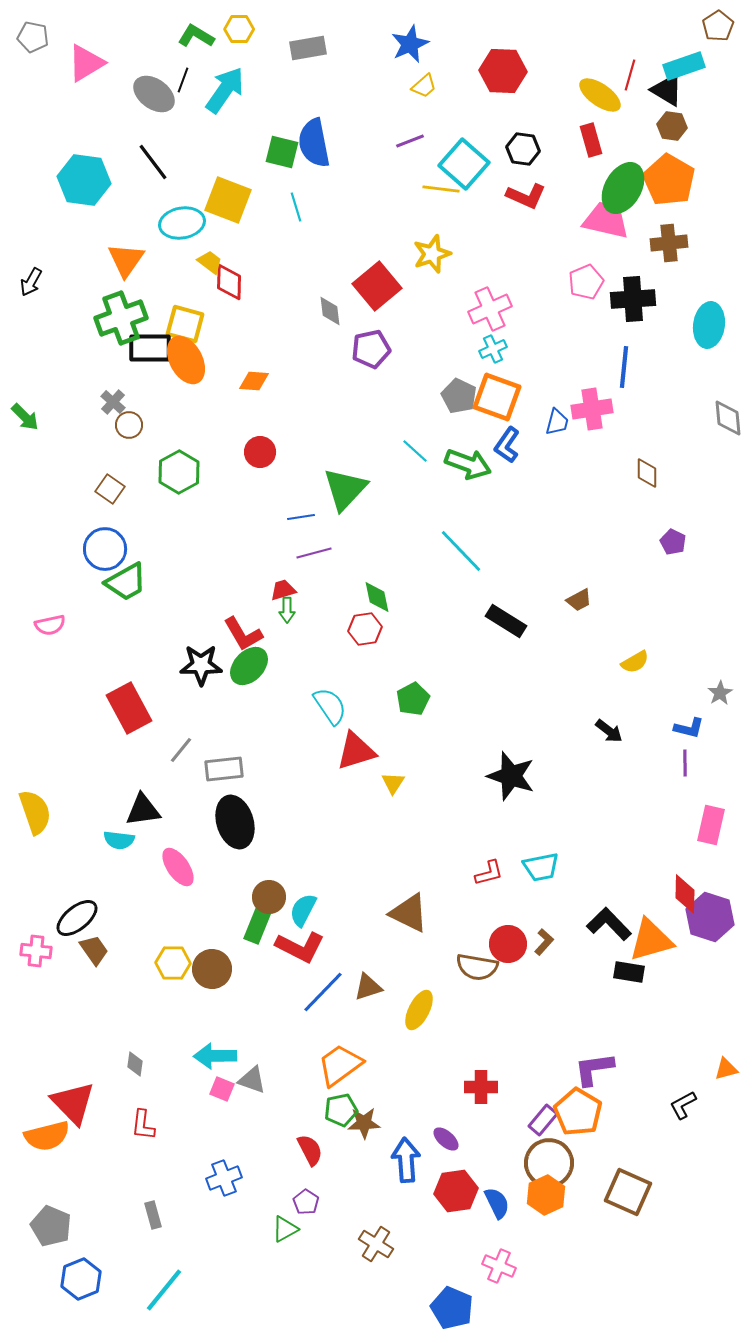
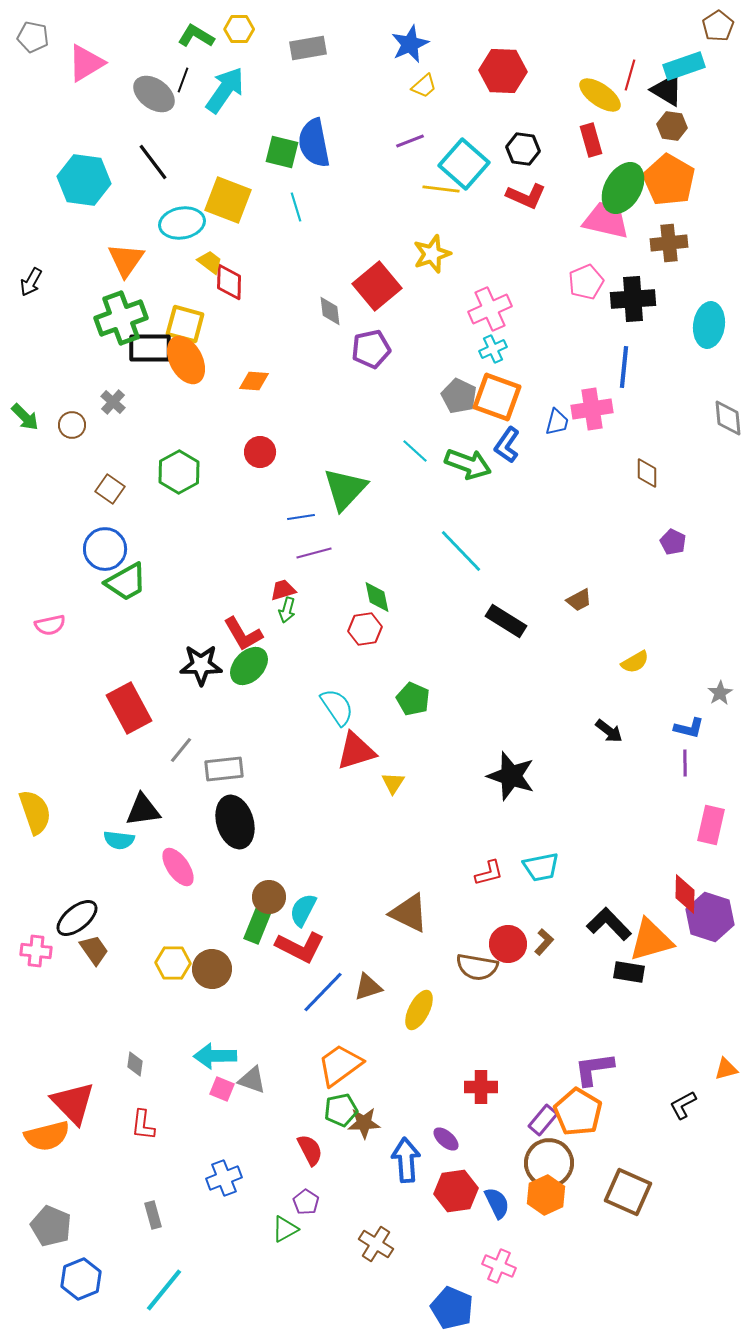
brown circle at (129, 425): moved 57 px left
green arrow at (287, 610): rotated 15 degrees clockwise
green pentagon at (413, 699): rotated 20 degrees counterclockwise
cyan semicircle at (330, 706): moved 7 px right, 1 px down
